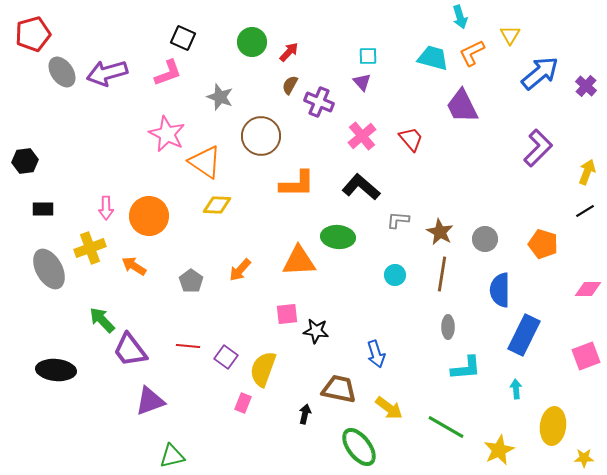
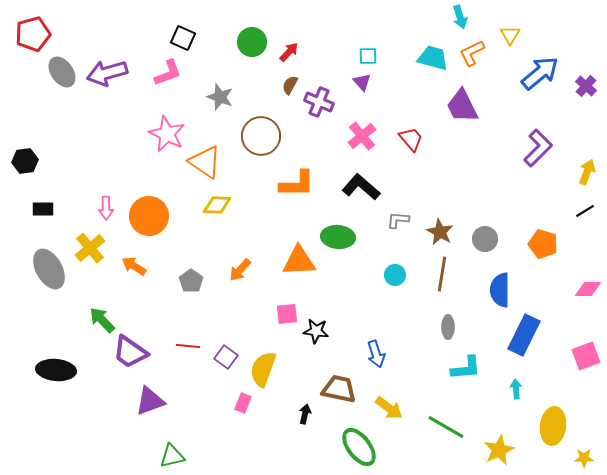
yellow cross at (90, 248): rotated 20 degrees counterclockwise
purple trapezoid at (130, 350): moved 2 px down; rotated 18 degrees counterclockwise
